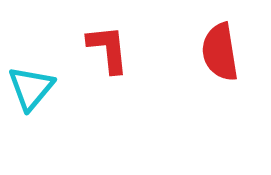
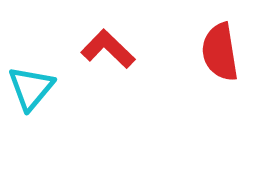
red L-shape: rotated 40 degrees counterclockwise
